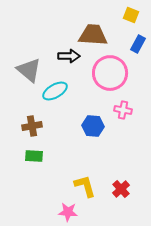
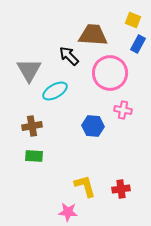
yellow square: moved 2 px right, 5 px down
black arrow: rotated 135 degrees counterclockwise
gray triangle: rotated 20 degrees clockwise
red cross: rotated 36 degrees clockwise
